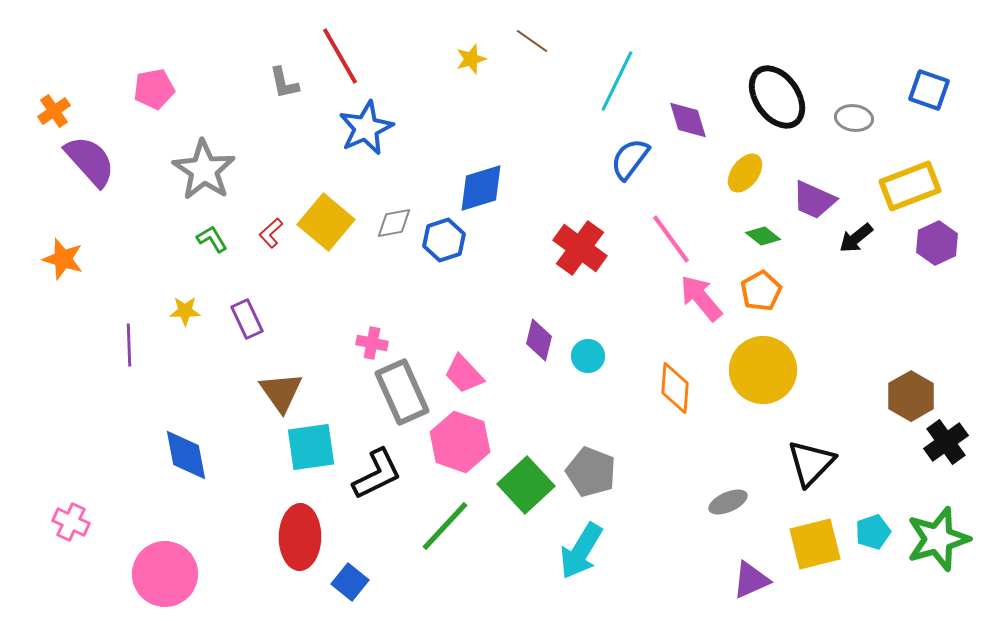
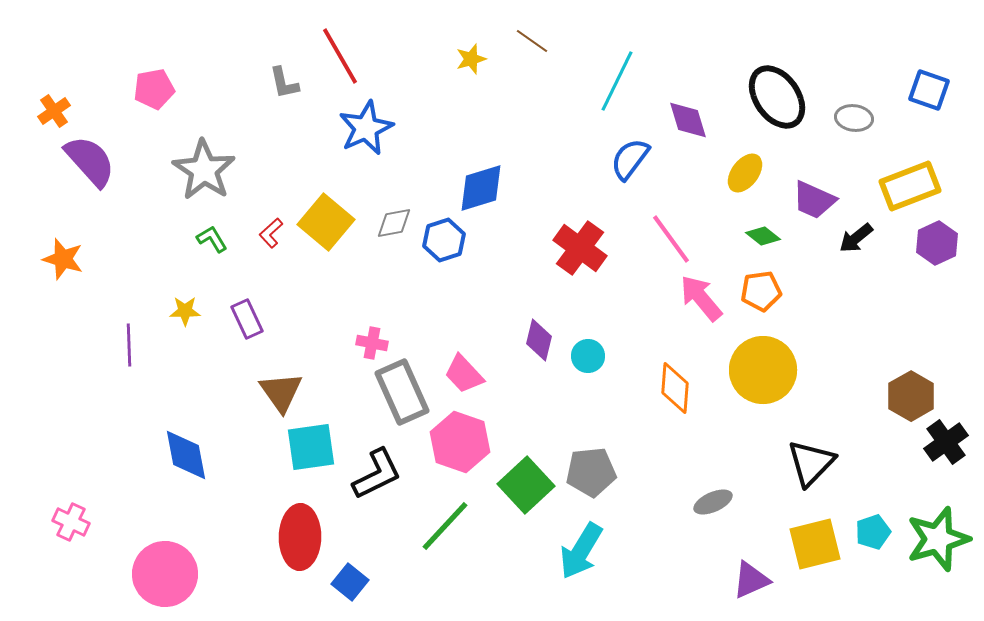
orange pentagon at (761, 291): rotated 21 degrees clockwise
gray pentagon at (591, 472): rotated 27 degrees counterclockwise
gray ellipse at (728, 502): moved 15 px left
